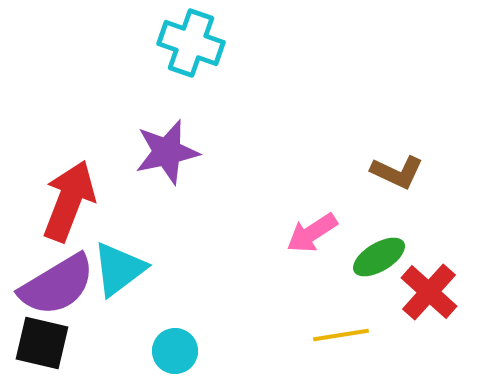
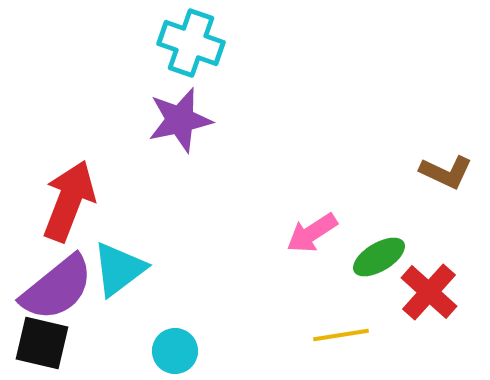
purple star: moved 13 px right, 32 px up
brown L-shape: moved 49 px right
purple semicircle: moved 3 px down; rotated 8 degrees counterclockwise
